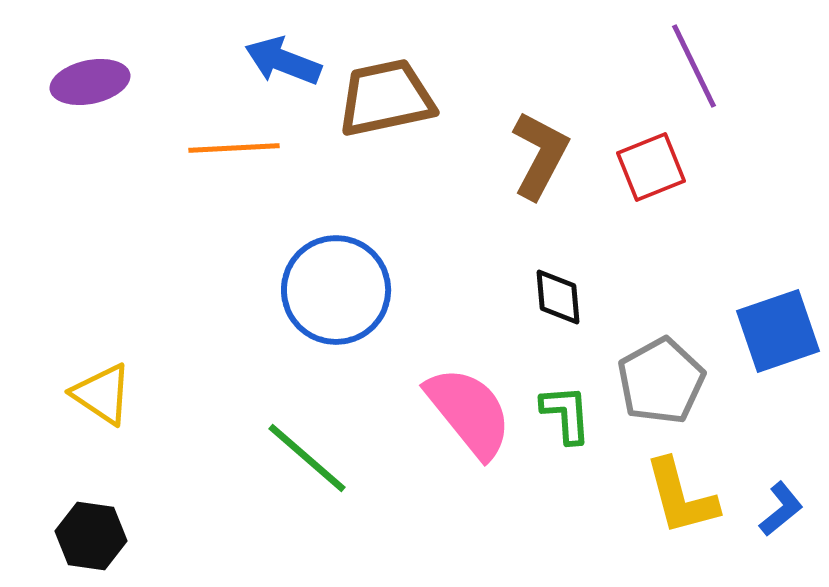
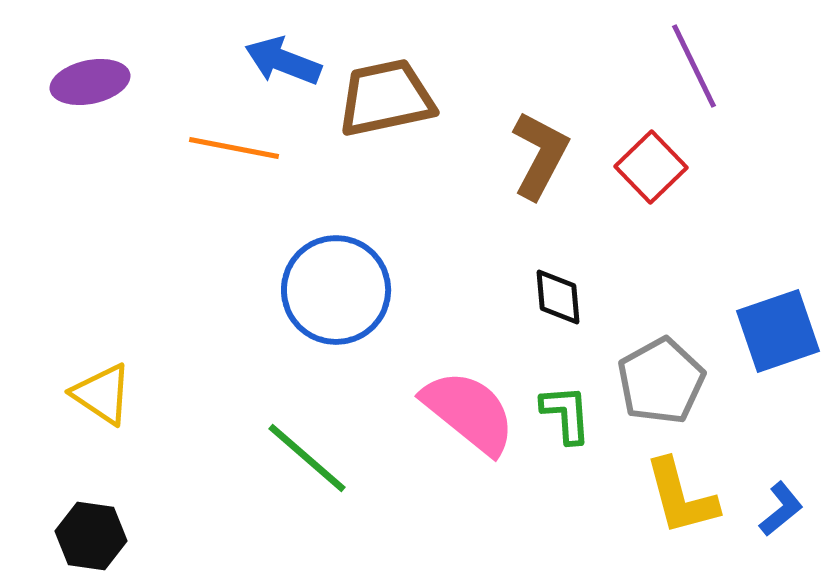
orange line: rotated 14 degrees clockwise
red square: rotated 22 degrees counterclockwise
pink semicircle: rotated 12 degrees counterclockwise
